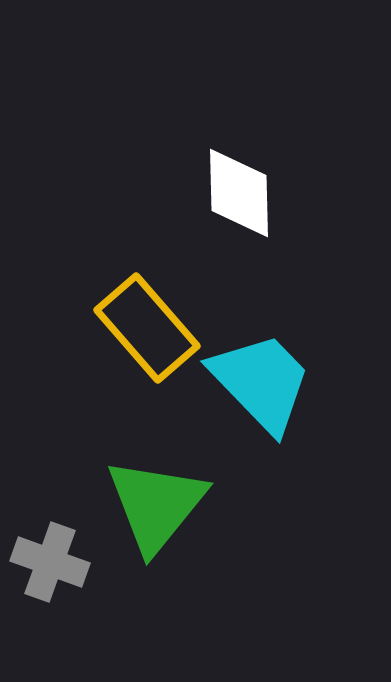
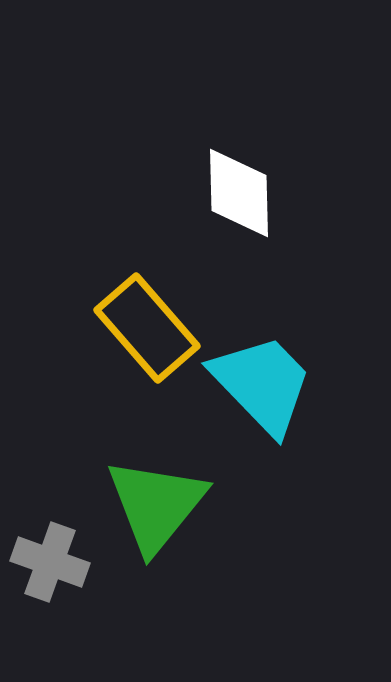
cyan trapezoid: moved 1 px right, 2 px down
